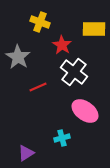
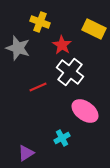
yellow rectangle: rotated 25 degrees clockwise
gray star: moved 9 px up; rotated 15 degrees counterclockwise
white cross: moved 4 px left
cyan cross: rotated 14 degrees counterclockwise
